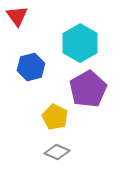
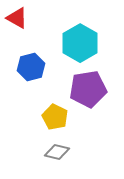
red triangle: moved 2 px down; rotated 25 degrees counterclockwise
purple pentagon: rotated 21 degrees clockwise
gray diamond: rotated 10 degrees counterclockwise
